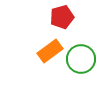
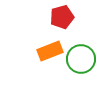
orange rectangle: rotated 15 degrees clockwise
